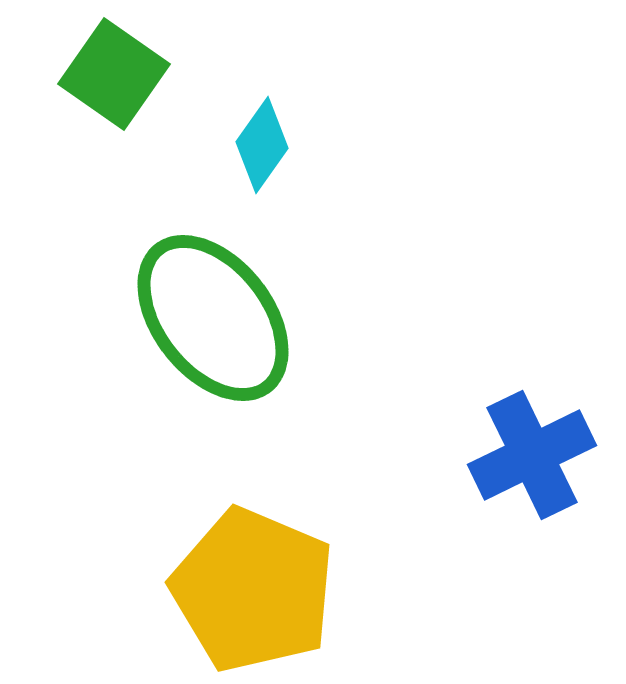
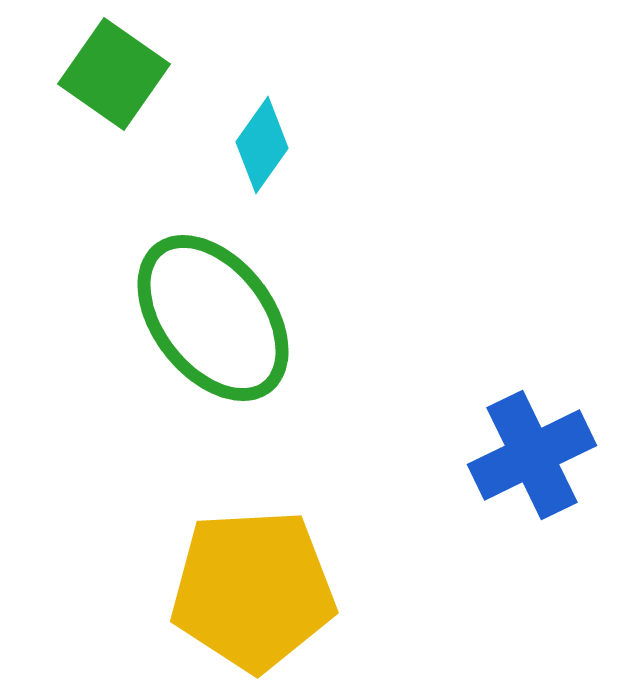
yellow pentagon: rotated 26 degrees counterclockwise
